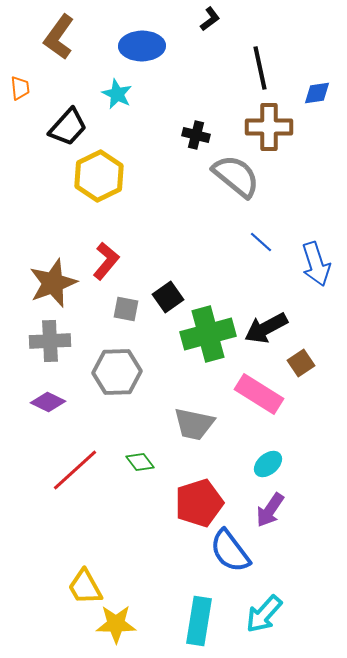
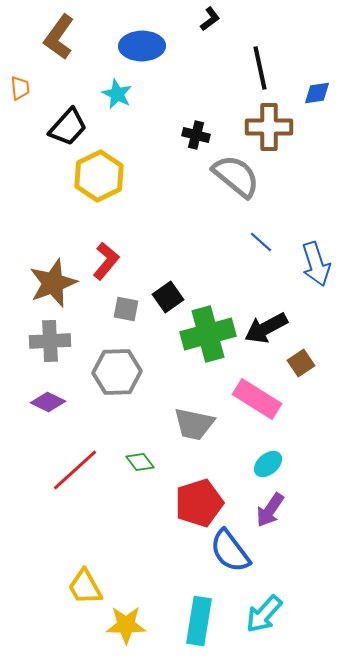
pink rectangle: moved 2 px left, 5 px down
yellow star: moved 10 px right, 1 px down
